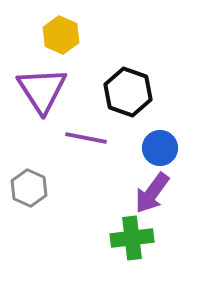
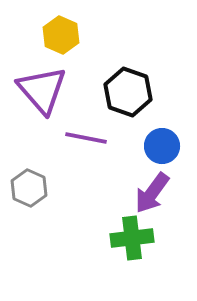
purple triangle: rotated 8 degrees counterclockwise
blue circle: moved 2 px right, 2 px up
